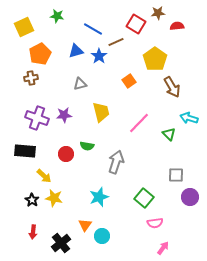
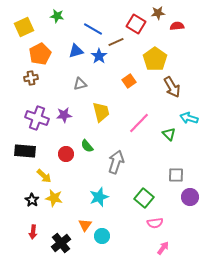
green semicircle: rotated 40 degrees clockwise
